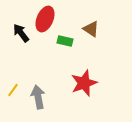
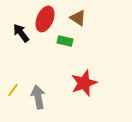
brown triangle: moved 13 px left, 11 px up
